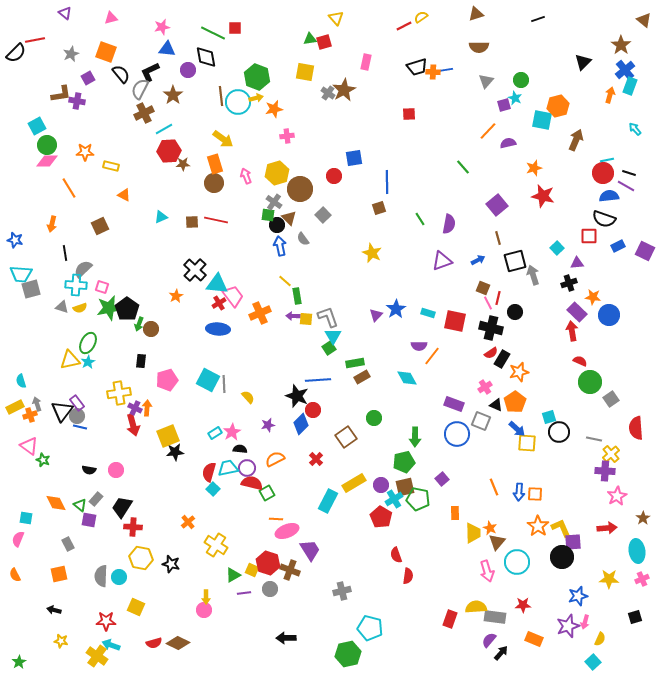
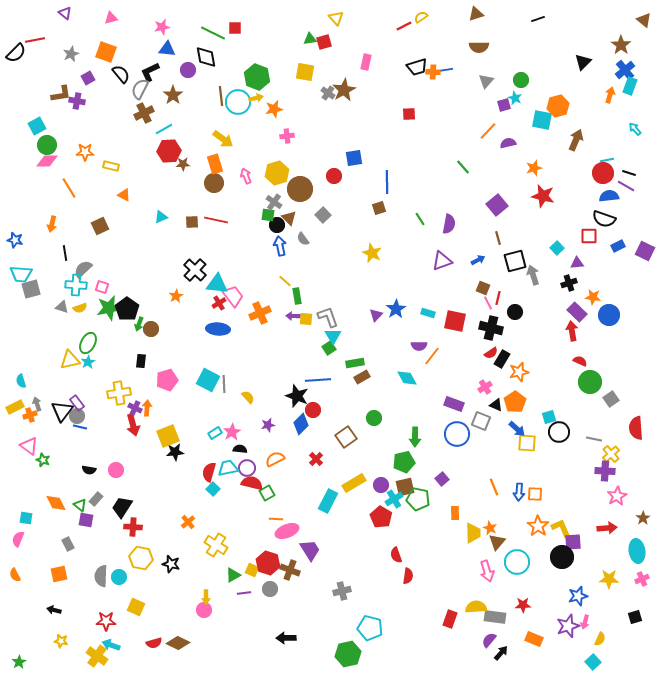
purple square at (89, 520): moved 3 px left
